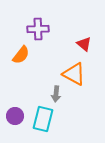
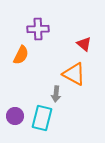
orange semicircle: rotated 12 degrees counterclockwise
cyan rectangle: moved 1 px left, 1 px up
